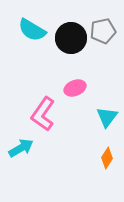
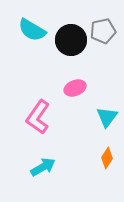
black circle: moved 2 px down
pink L-shape: moved 5 px left, 3 px down
cyan arrow: moved 22 px right, 19 px down
